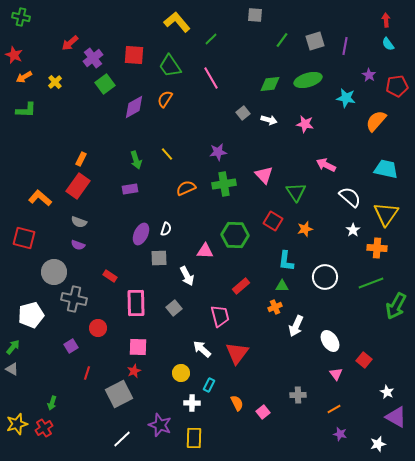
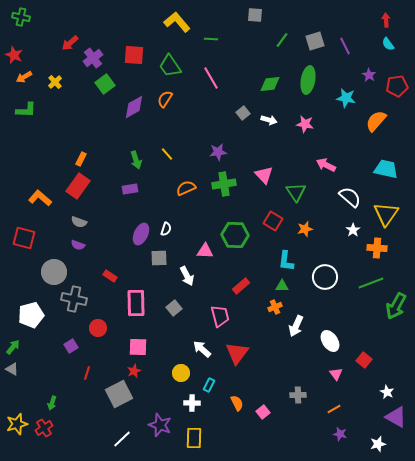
green line at (211, 39): rotated 48 degrees clockwise
purple line at (345, 46): rotated 36 degrees counterclockwise
green ellipse at (308, 80): rotated 64 degrees counterclockwise
